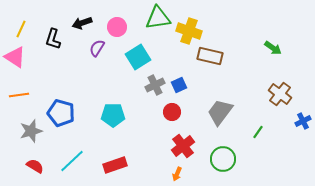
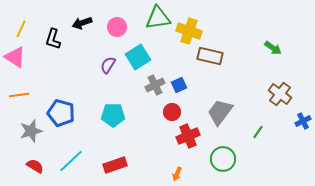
purple semicircle: moved 11 px right, 17 px down
red cross: moved 5 px right, 10 px up; rotated 15 degrees clockwise
cyan line: moved 1 px left
